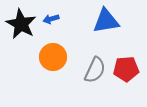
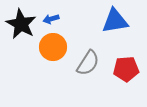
blue triangle: moved 9 px right
orange circle: moved 10 px up
gray semicircle: moved 7 px left, 7 px up; rotated 8 degrees clockwise
